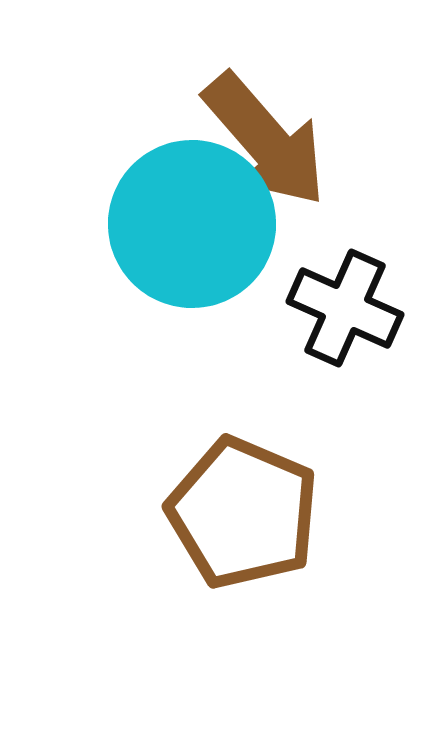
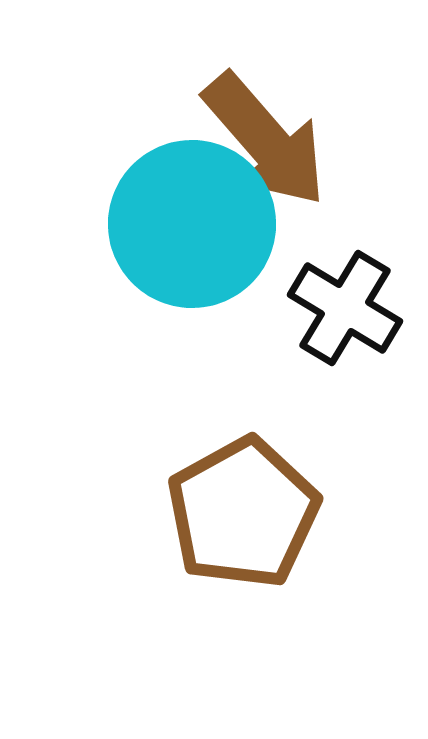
black cross: rotated 7 degrees clockwise
brown pentagon: rotated 20 degrees clockwise
